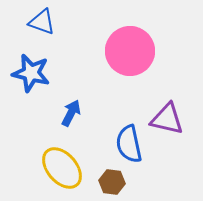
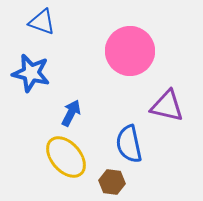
purple triangle: moved 13 px up
yellow ellipse: moved 4 px right, 11 px up
